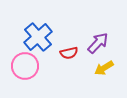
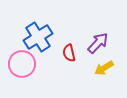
blue cross: rotated 8 degrees clockwise
red semicircle: rotated 90 degrees clockwise
pink circle: moved 3 px left, 2 px up
